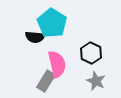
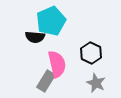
cyan pentagon: moved 1 px left, 2 px up; rotated 16 degrees clockwise
gray star: moved 2 px down
